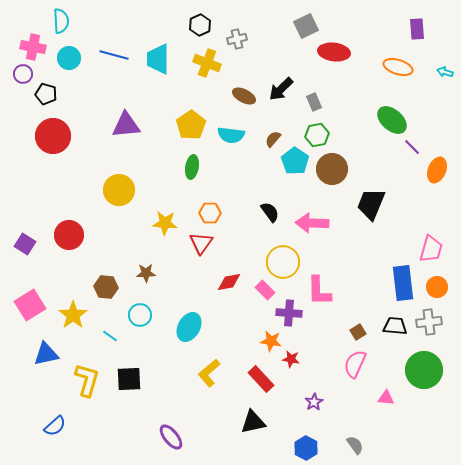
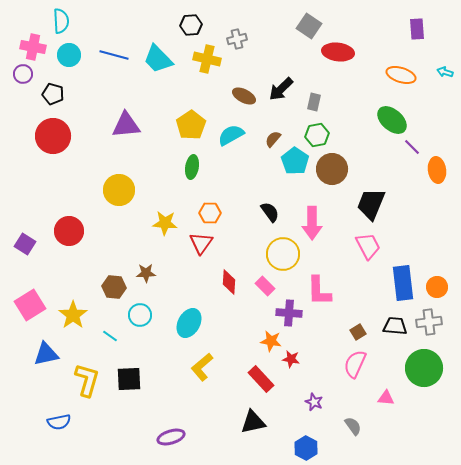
black hexagon at (200, 25): moved 9 px left; rotated 20 degrees clockwise
gray square at (306, 26): moved 3 px right; rotated 30 degrees counterclockwise
red ellipse at (334, 52): moved 4 px right
cyan circle at (69, 58): moved 3 px up
cyan trapezoid at (158, 59): rotated 44 degrees counterclockwise
yellow cross at (207, 63): moved 4 px up; rotated 8 degrees counterclockwise
orange ellipse at (398, 67): moved 3 px right, 8 px down
black pentagon at (46, 94): moved 7 px right
gray rectangle at (314, 102): rotated 36 degrees clockwise
cyan semicircle at (231, 135): rotated 144 degrees clockwise
orange ellipse at (437, 170): rotated 30 degrees counterclockwise
pink arrow at (312, 223): rotated 92 degrees counterclockwise
red circle at (69, 235): moved 4 px up
pink trapezoid at (431, 249): moved 63 px left, 3 px up; rotated 44 degrees counterclockwise
yellow circle at (283, 262): moved 8 px up
red diamond at (229, 282): rotated 75 degrees counterclockwise
brown hexagon at (106, 287): moved 8 px right
pink rectangle at (265, 290): moved 4 px up
cyan ellipse at (189, 327): moved 4 px up
green circle at (424, 370): moved 2 px up
yellow L-shape at (209, 373): moved 7 px left, 6 px up
purple star at (314, 402): rotated 18 degrees counterclockwise
blue semicircle at (55, 426): moved 4 px right, 4 px up; rotated 30 degrees clockwise
purple ellipse at (171, 437): rotated 68 degrees counterclockwise
gray semicircle at (355, 445): moved 2 px left, 19 px up
